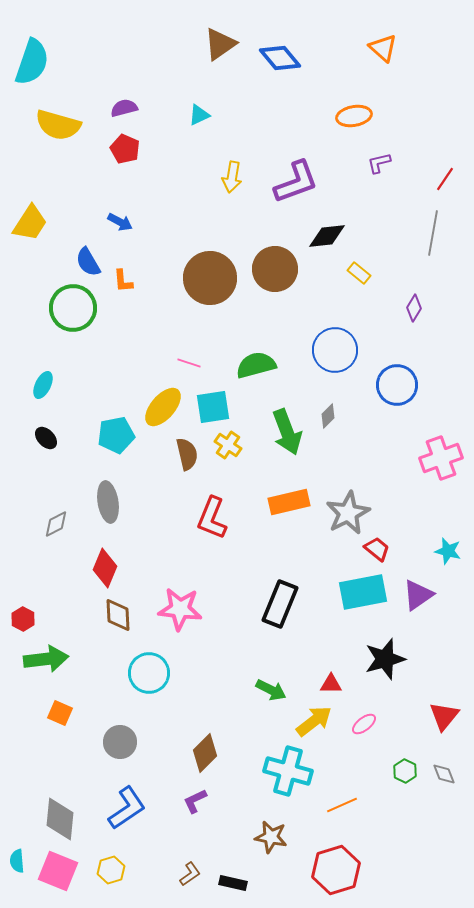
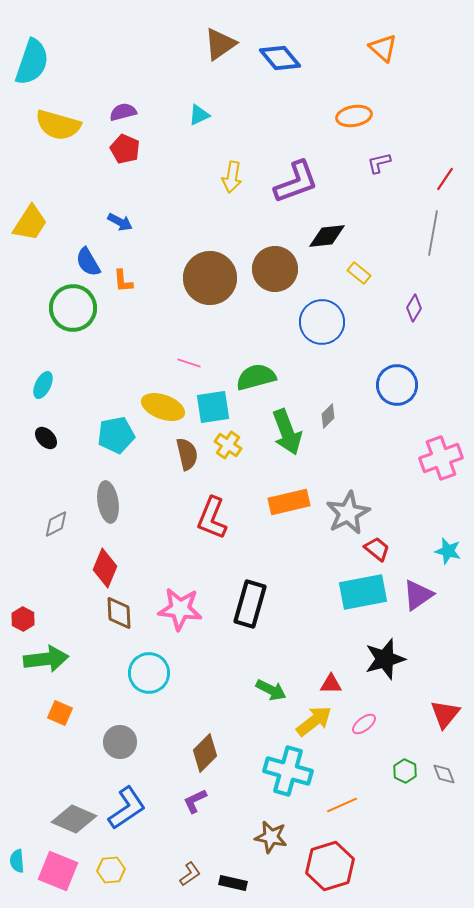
purple semicircle at (124, 108): moved 1 px left, 4 px down
blue circle at (335, 350): moved 13 px left, 28 px up
green semicircle at (256, 365): moved 12 px down
yellow ellipse at (163, 407): rotated 69 degrees clockwise
black rectangle at (280, 604): moved 30 px left; rotated 6 degrees counterclockwise
brown diamond at (118, 615): moved 1 px right, 2 px up
red triangle at (444, 716): moved 1 px right, 2 px up
gray diamond at (60, 819): moved 14 px right; rotated 72 degrees counterclockwise
yellow hexagon at (111, 870): rotated 12 degrees clockwise
red hexagon at (336, 870): moved 6 px left, 4 px up
